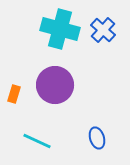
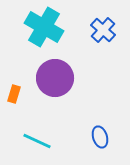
cyan cross: moved 16 px left, 2 px up; rotated 15 degrees clockwise
purple circle: moved 7 px up
blue ellipse: moved 3 px right, 1 px up
